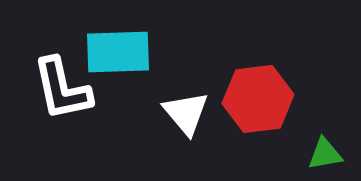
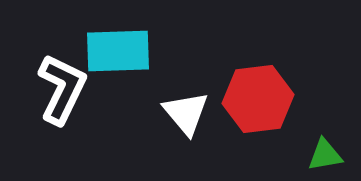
cyan rectangle: moved 1 px up
white L-shape: rotated 142 degrees counterclockwise
green triangle: moved 1 px down
